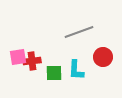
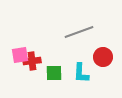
pink square: moved 2 px right, 2 px up
cyan L-shape: moved 5 px right, 3 px down
